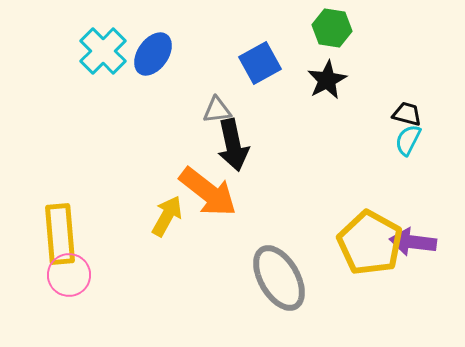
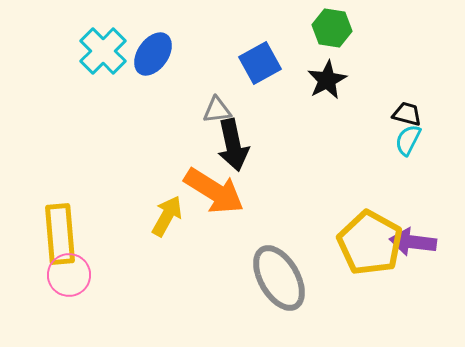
orange arrow: moved 6 px right, 1 px up; rotated 6 degrees counterclockwise
